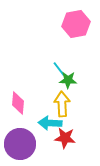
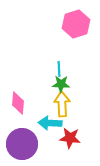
pink hexagon: rotated 8 degrees counterclockwise
cyan line: rotated 35 degrees clockwise
green star: moved 7 px left, 4 px down
red star: moved 5 px right
purple circle: moved 2 px right
